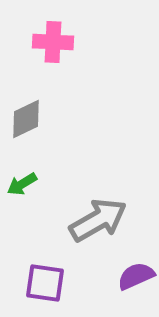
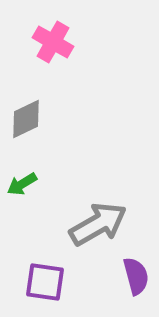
pink cross: rotated 27 degrees clockwise
gray arrow: moved 4 px down
purple semicircle: rotated 99 degrees clockwise
purple square: moved 1 px up
